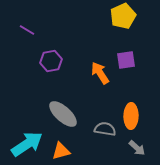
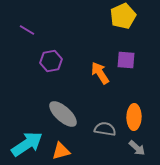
purple square: rotated 12 degrees clockwise
orange ellipse: moved 3 px right, 1 px down
